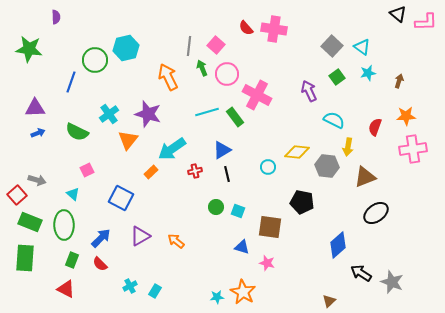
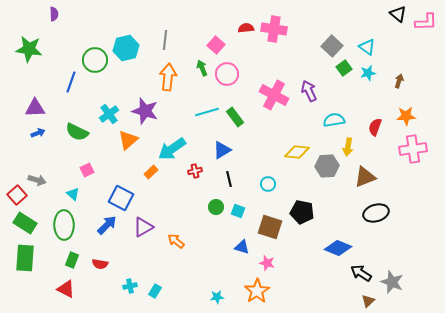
purple semicircle at (56, 17): moved 2 px left, 3 px up
red semicircle at (246, 28): rotated 126 degrees clockwise
gray line at (189, 46): moved 24 px left, 6 px up
cyan triangle at (362, 47): moved 5 px right
orange arrow at (168, 77): rotated 32 degrees clockwise
green square at (337, 77): moved 7 px right, 9 px up
pink cross at (257, 95): moved 17 px right
purple star at (148, 114): moved 3 px left, 3 px up
cyan semicircle at (334, 120): rotated 35 degrees counterclockwise
orange triangle at (128, 140): rotated 10 degrees clockwise
gray hexagon at (327, 166): rotated 10 degrees counterclockwise
cyan circle at (268, 167): moved 17 px down
black line at (227, 174): moved 2 px right, 5 px down
black pentagon at (302, 202): moved 10 px down
black ellipse at (376, 213): rotated 20 degrees clockwise
green rectangle at (30, 222): moved 5 px left, 1 px down; rotated 10 degrees clockwise
brown square at (270, 227): rotated 10 degrees clockwise
purple triangle at (140, 236): moved 3 px right, 9 px up
blue arrow at (101, 238): moved 6 px right, 13 px up
blue diamond at (338, 245): moved 3 px down; rotated 64 degrees clockwise
red semicircle at (100, 264): rotated 35 degrees counterclockwise
cyan cross at (130, 286): rotated 16 degrees clockwise
orange star at (243, 292): moved 14 px right, 1 px up; rotated 10 degrees clockwise
brown triangle at (329, 301): moved 39 px right
